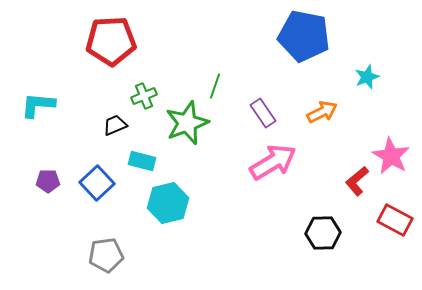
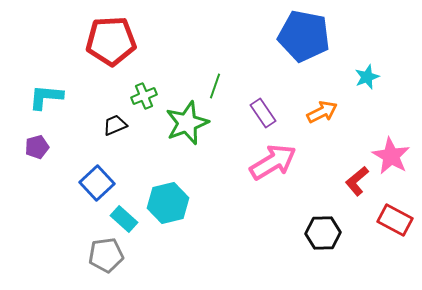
cyan L-shape: moved 8 px right, 8 px up
cyan rectangle: moved 18 px left, 58 px down; rotated 28 degrees clockwise
purple pentagon: moved 11 px left, 34 px up; rotated 15 degrees counterclockwise
